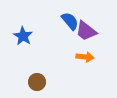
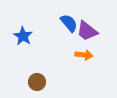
blue semicircle: moved 1 px left, 2 px down
purple trapezoid: moved 1 px right
orange arrow: moved 1 px left, 2 px up
